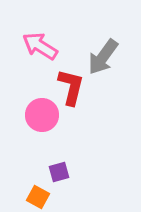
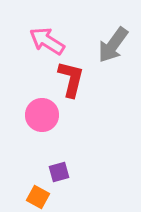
pink arrow: moved 7 px right, 5 px up
gray arrow: moved 10 px right, 12 px up
red L-shape: moved 8 px up
